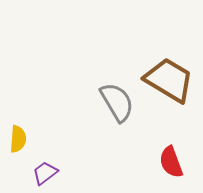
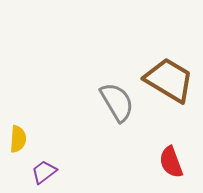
purple trapezoid: moved 1 px left, 1 px up
